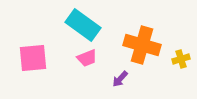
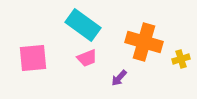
orange cross: moved 2 px right, 3 px up
purple arrow: moved 1 px left, 1 px up
